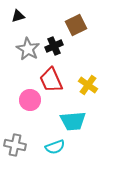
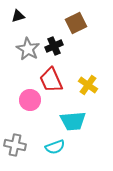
brown square: moved 2 px up
